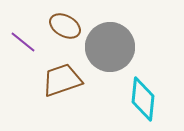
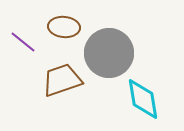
brown ellipse: moved 1 px left, 1 px down; rotated 24 degrees counterclockwise
gray circle: moved 1 px left, 6 px down
cyan diamond: rotated 15 degrees counterclockwise
